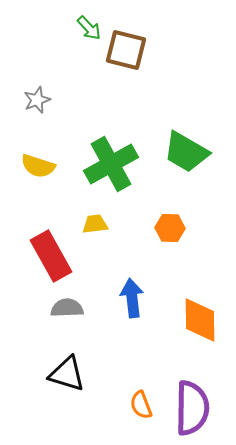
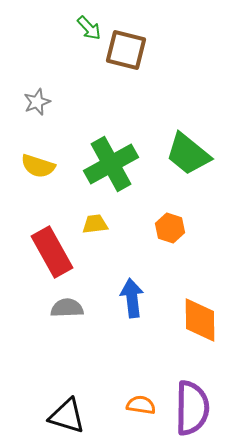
gray star: moved 2 px down
green trapezoid: moved 2 px right, 2 px down; rotated 9 degrees clockwise
orange hexagon: rotated 16 degrees clockwise
red rectangle: moved 1 px right, 4 px up
black triangle: moved 42 px down
orange semicircle: rotated 120 degrees clockwise
